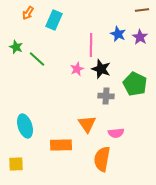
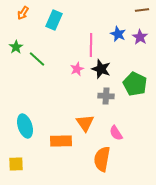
orange arrow: moved 5 px left
green star: rotated 16 degrees clockwise
orange triangle: moved 2 px left, 1 px up
pink semicircle: rotated 63 degrees clockwise
orange rectangle: moved 4 px up
